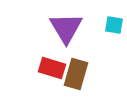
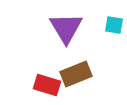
red rectangle: moved 5 px left, 17 px down
brown rectangle: rotated 52 degrees clockwise
